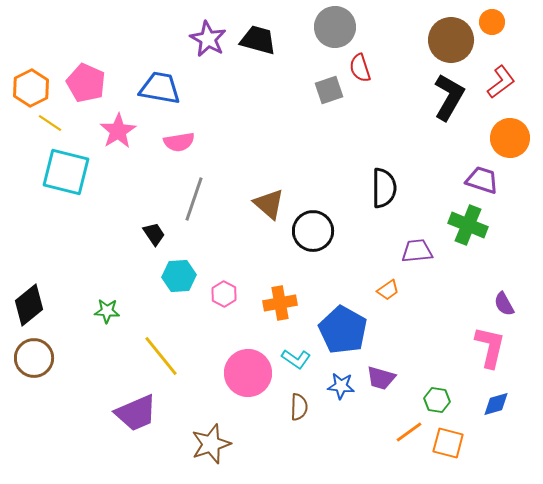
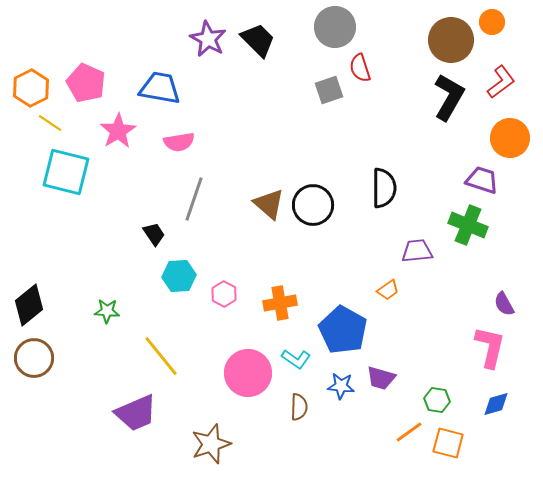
black trapezoid at (258, 40): rotated 30 degrees clockwise
black circle at (313, 231): moved 26 px up
